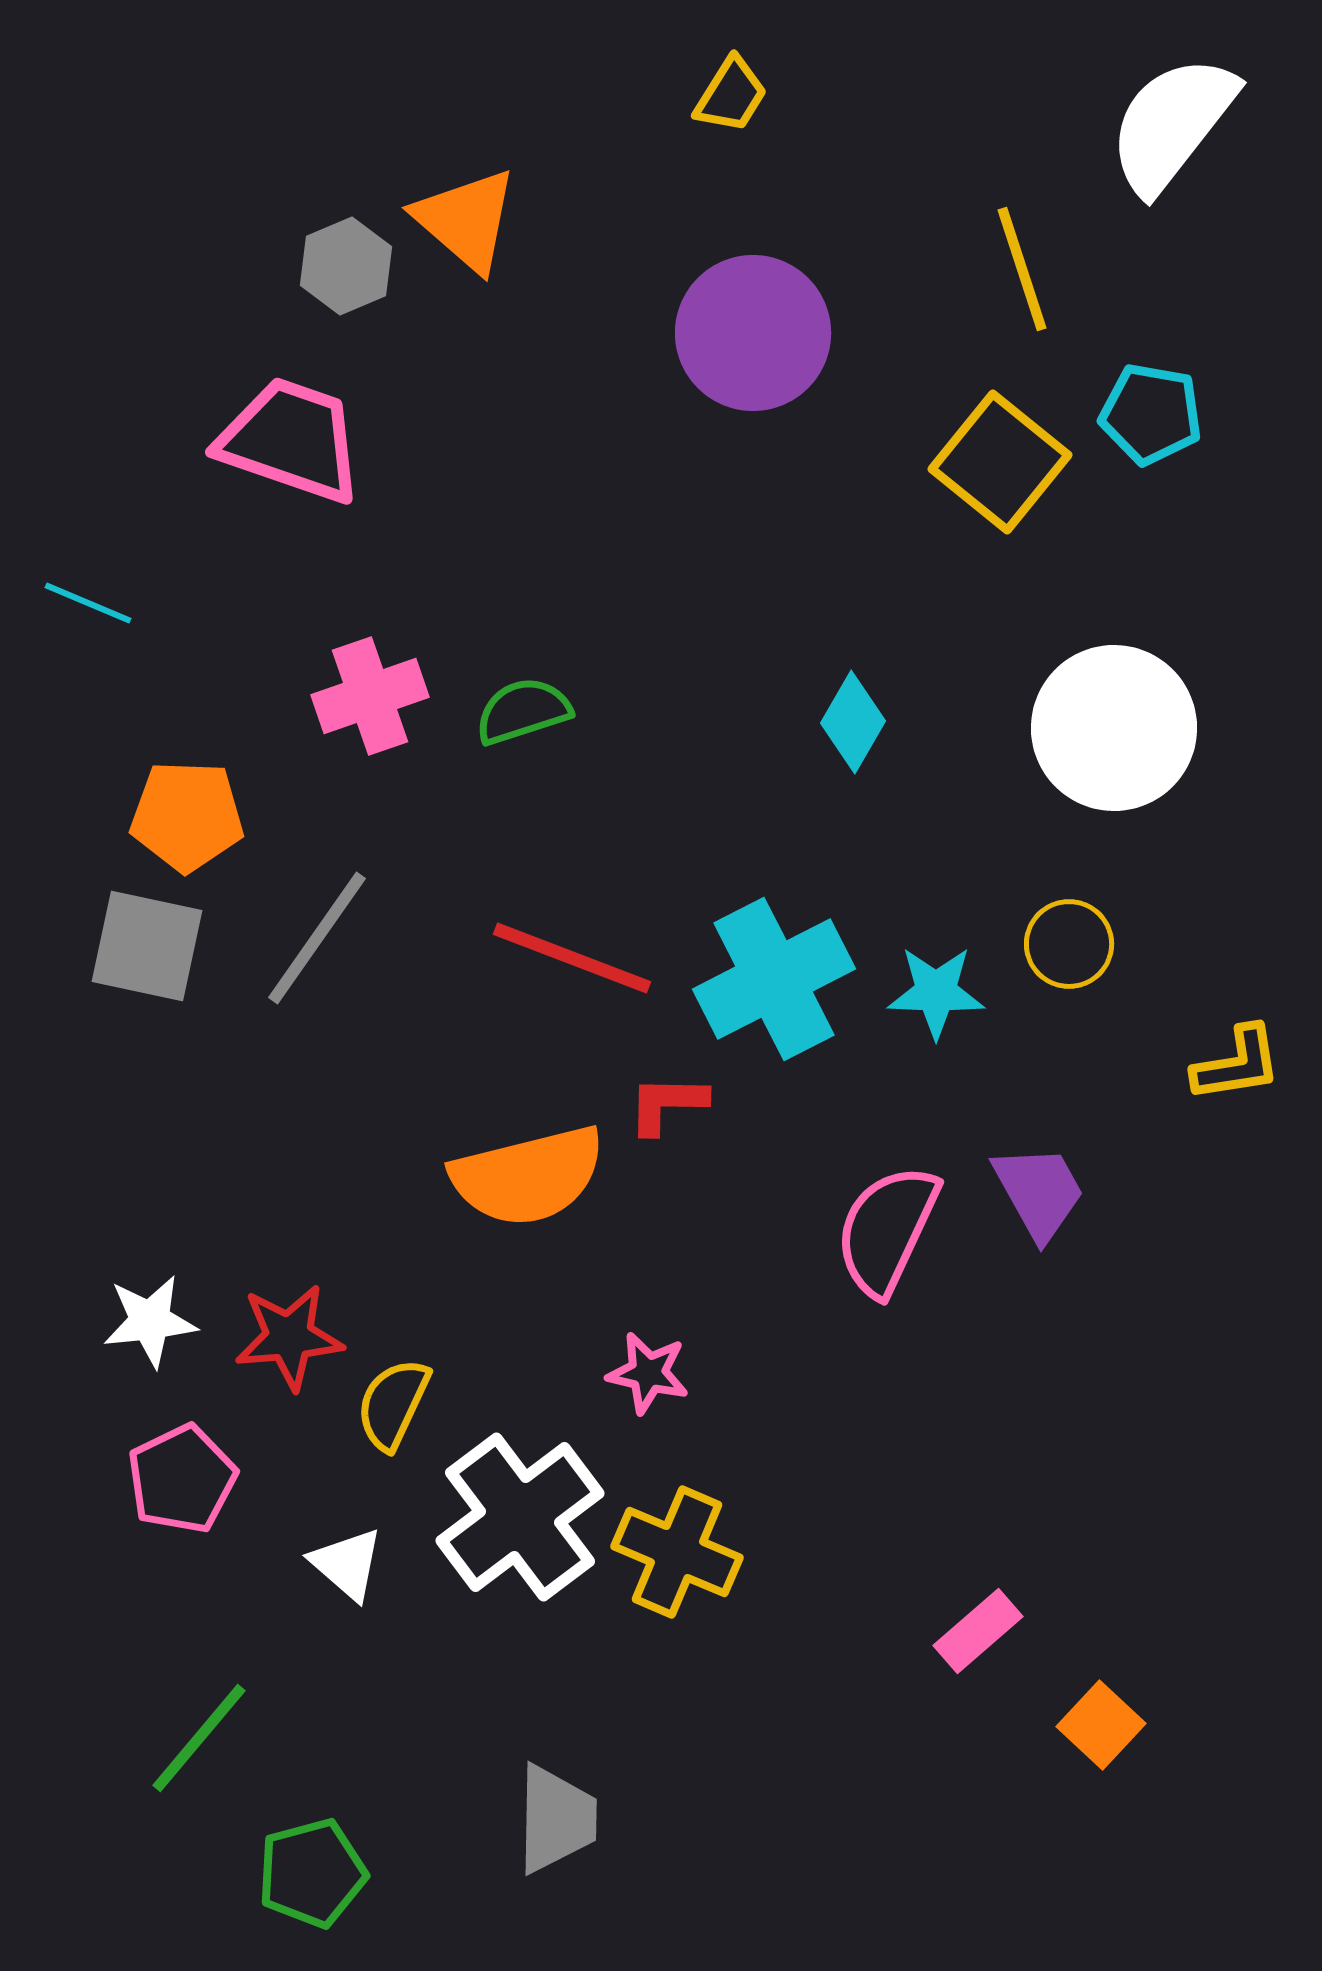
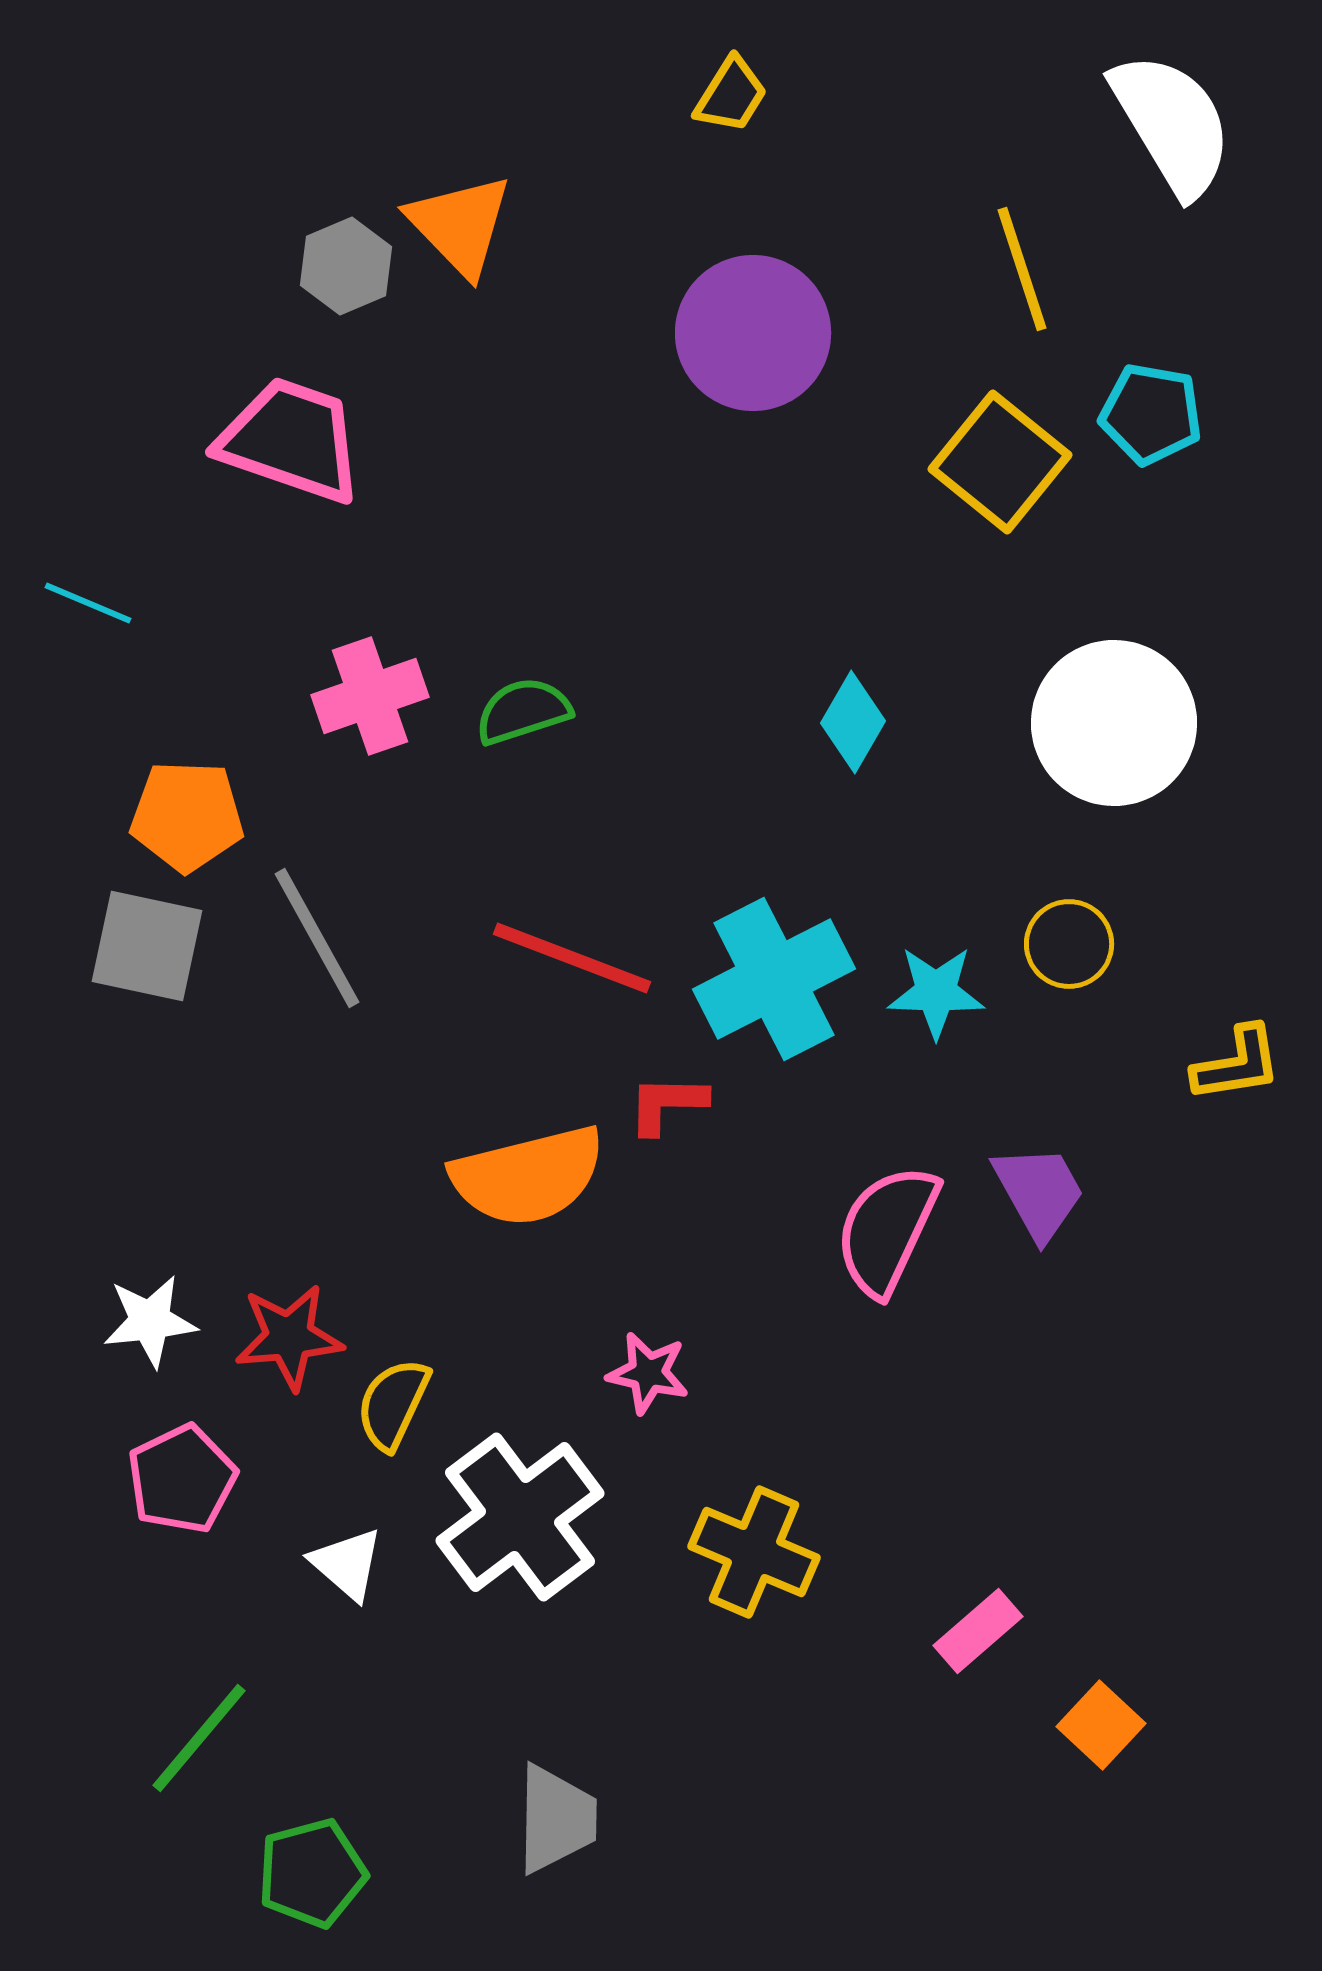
white semicircle: rotated 111 degrees clockwise
orange triangle: moved 6 px left, 5 px down; rotated 5 degrees clockwise
white circle: moved 5 px up
gray line: rotated 64 degrees counterclockwise
yellow cross: moved 77 px right
